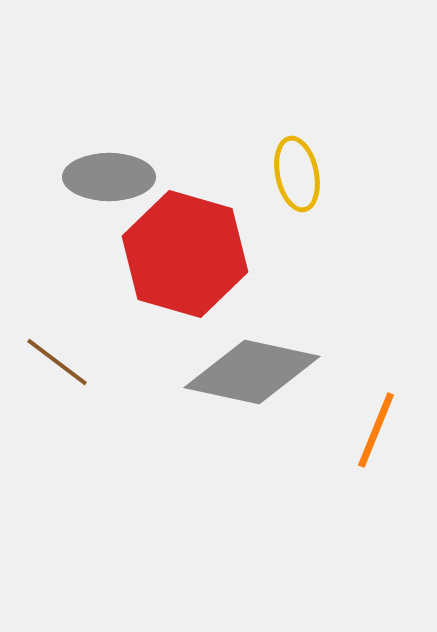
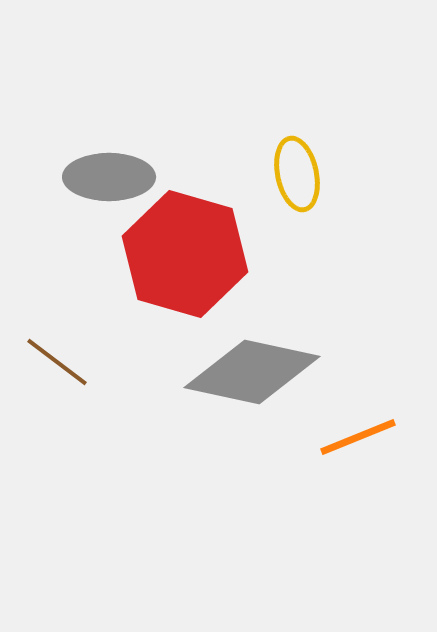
orange line: moved 18 px left, 7 px down; rotated 46 degrees clockwise
